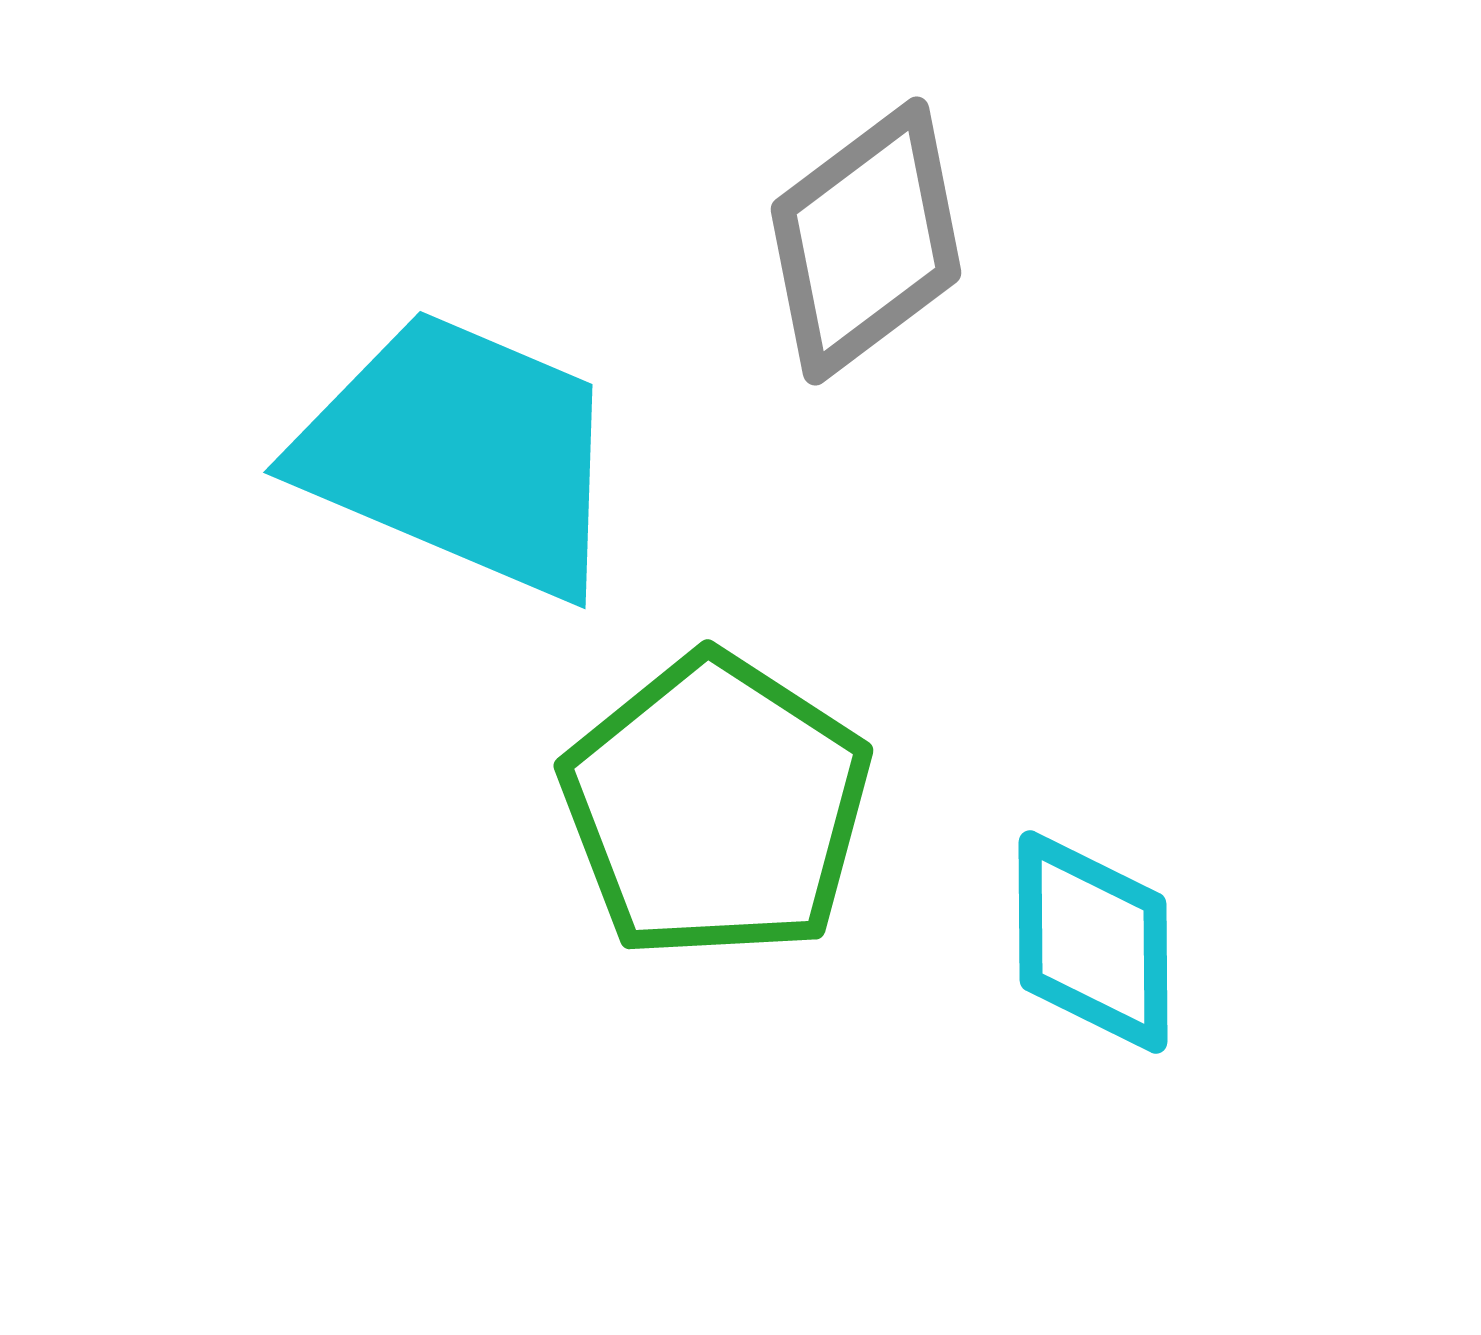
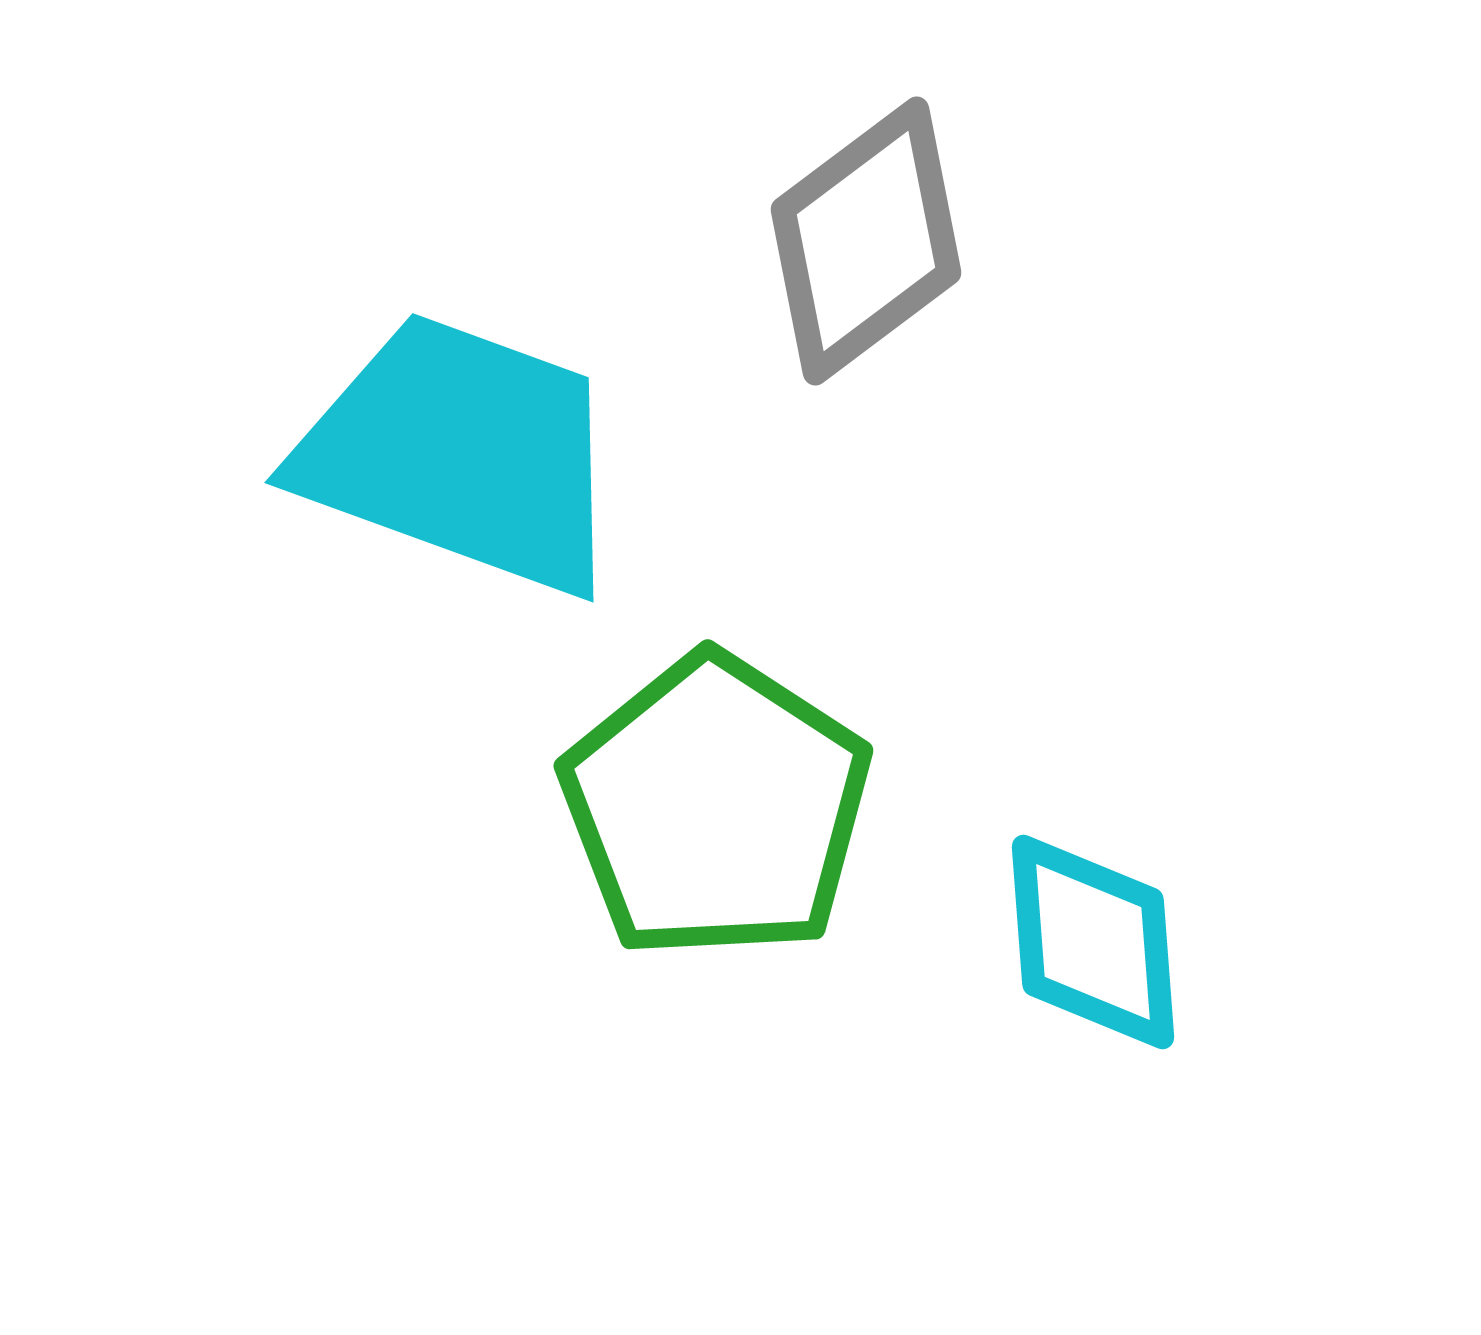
cyan trapezoid: rotated 3 degrees counterclockwise
cyan diamond: rotated 4 degrees counterclockwise
